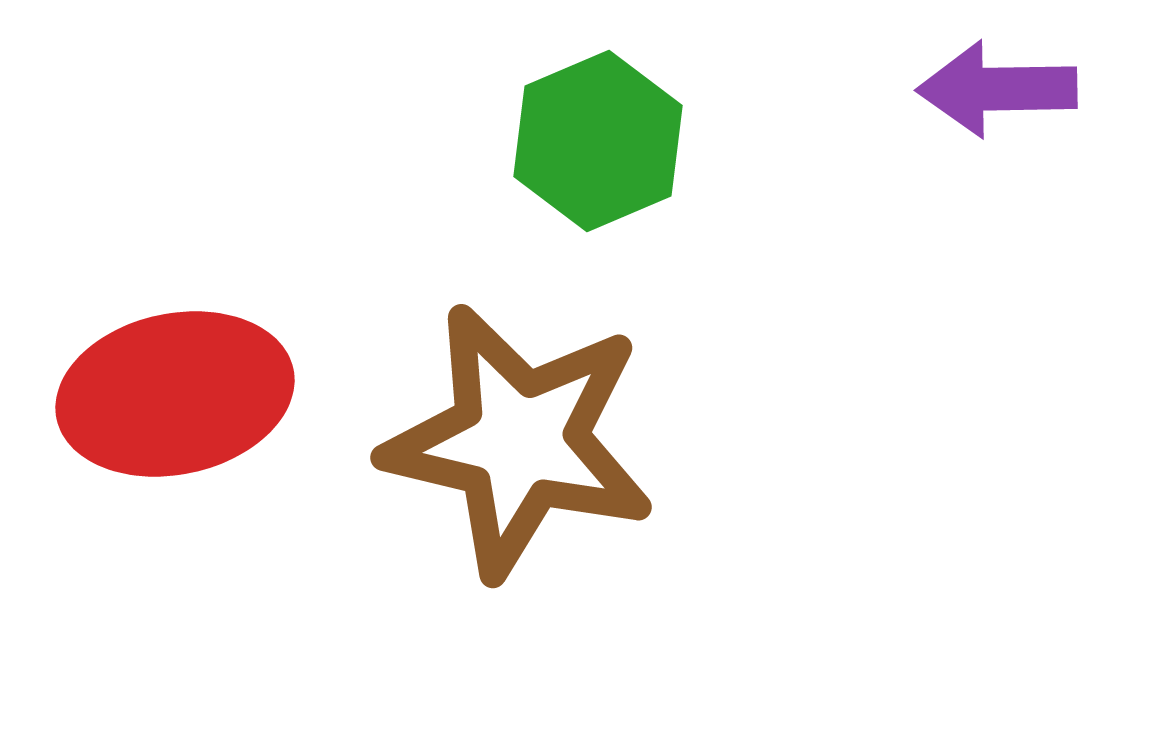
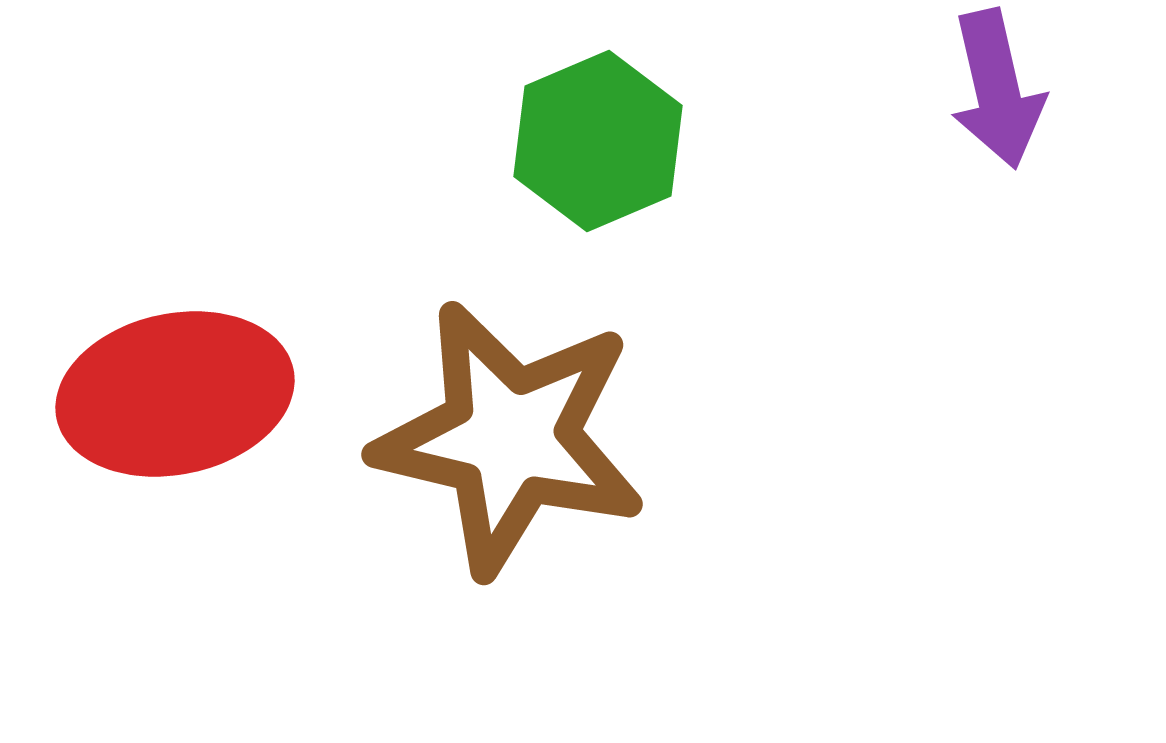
purple arrow: rotated 102 degrees counterclockwise
brown star: moved 9 px left, 3 px up
